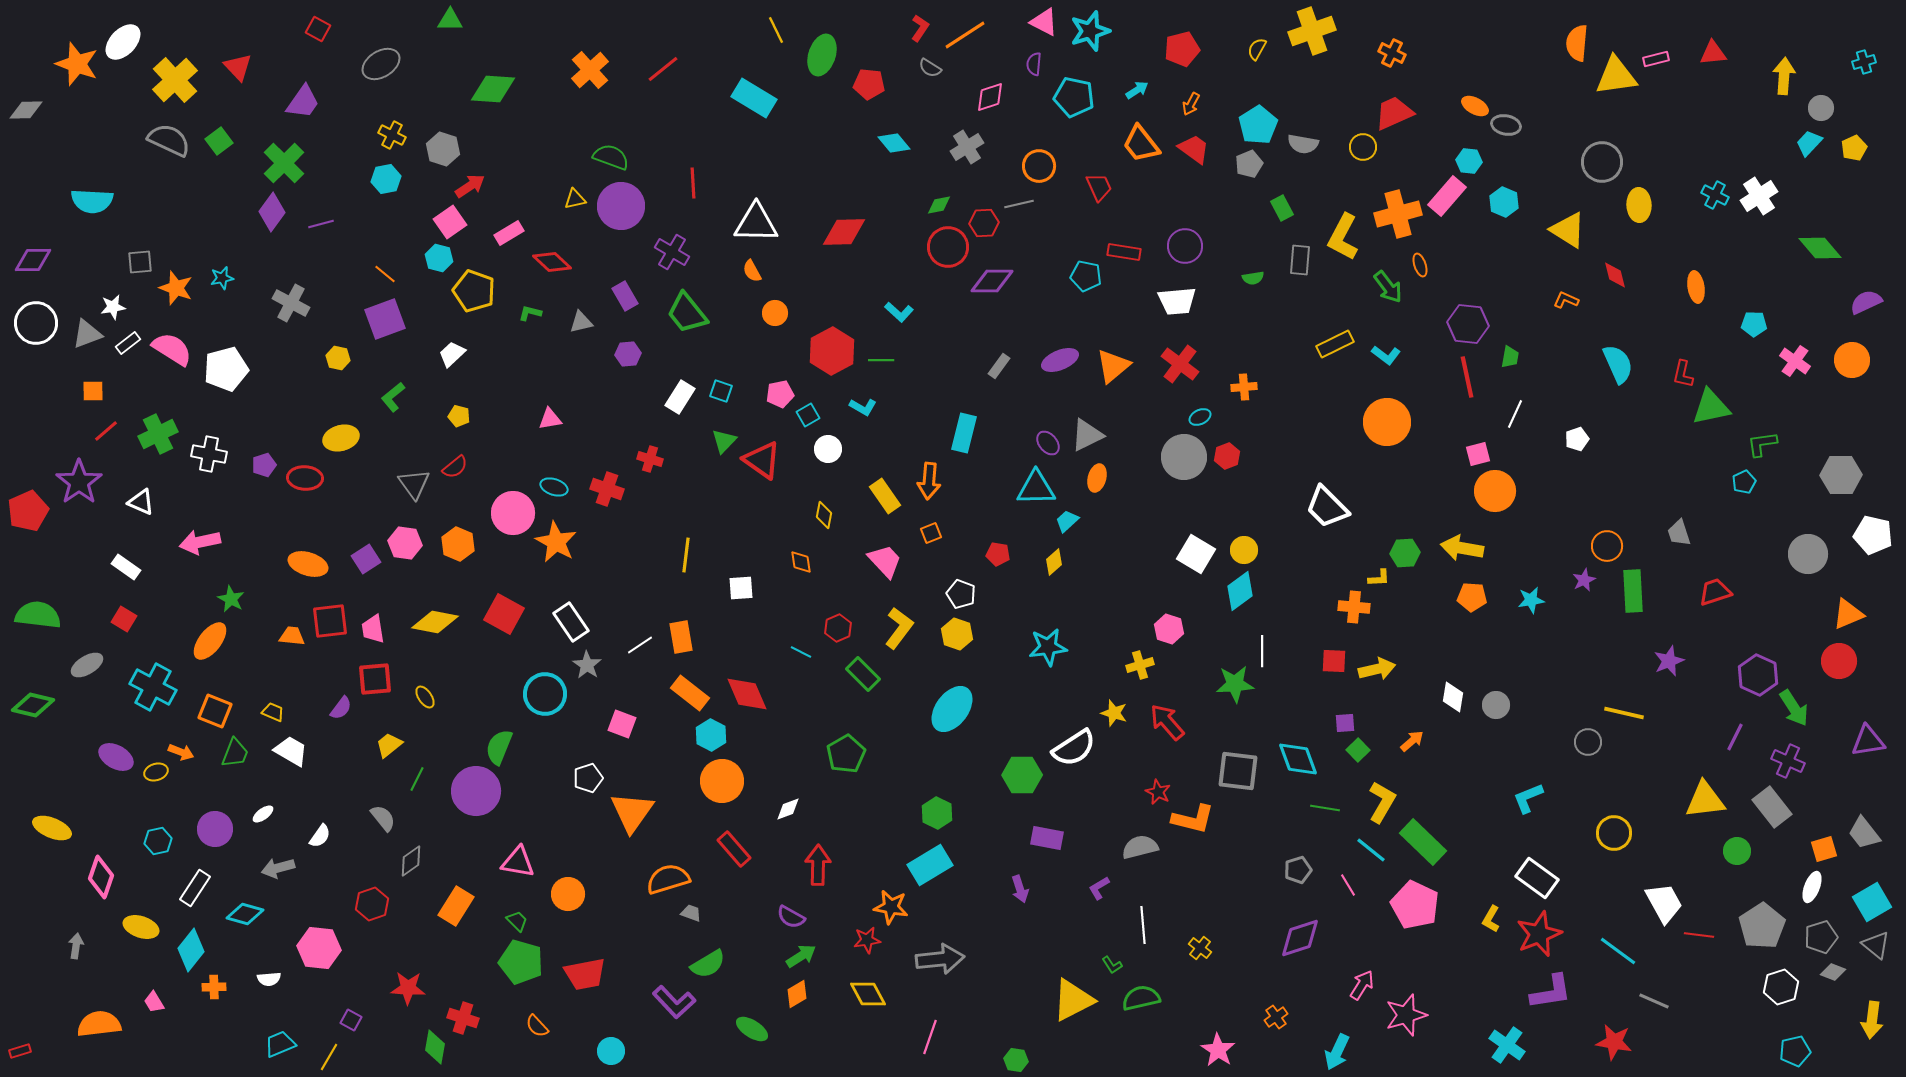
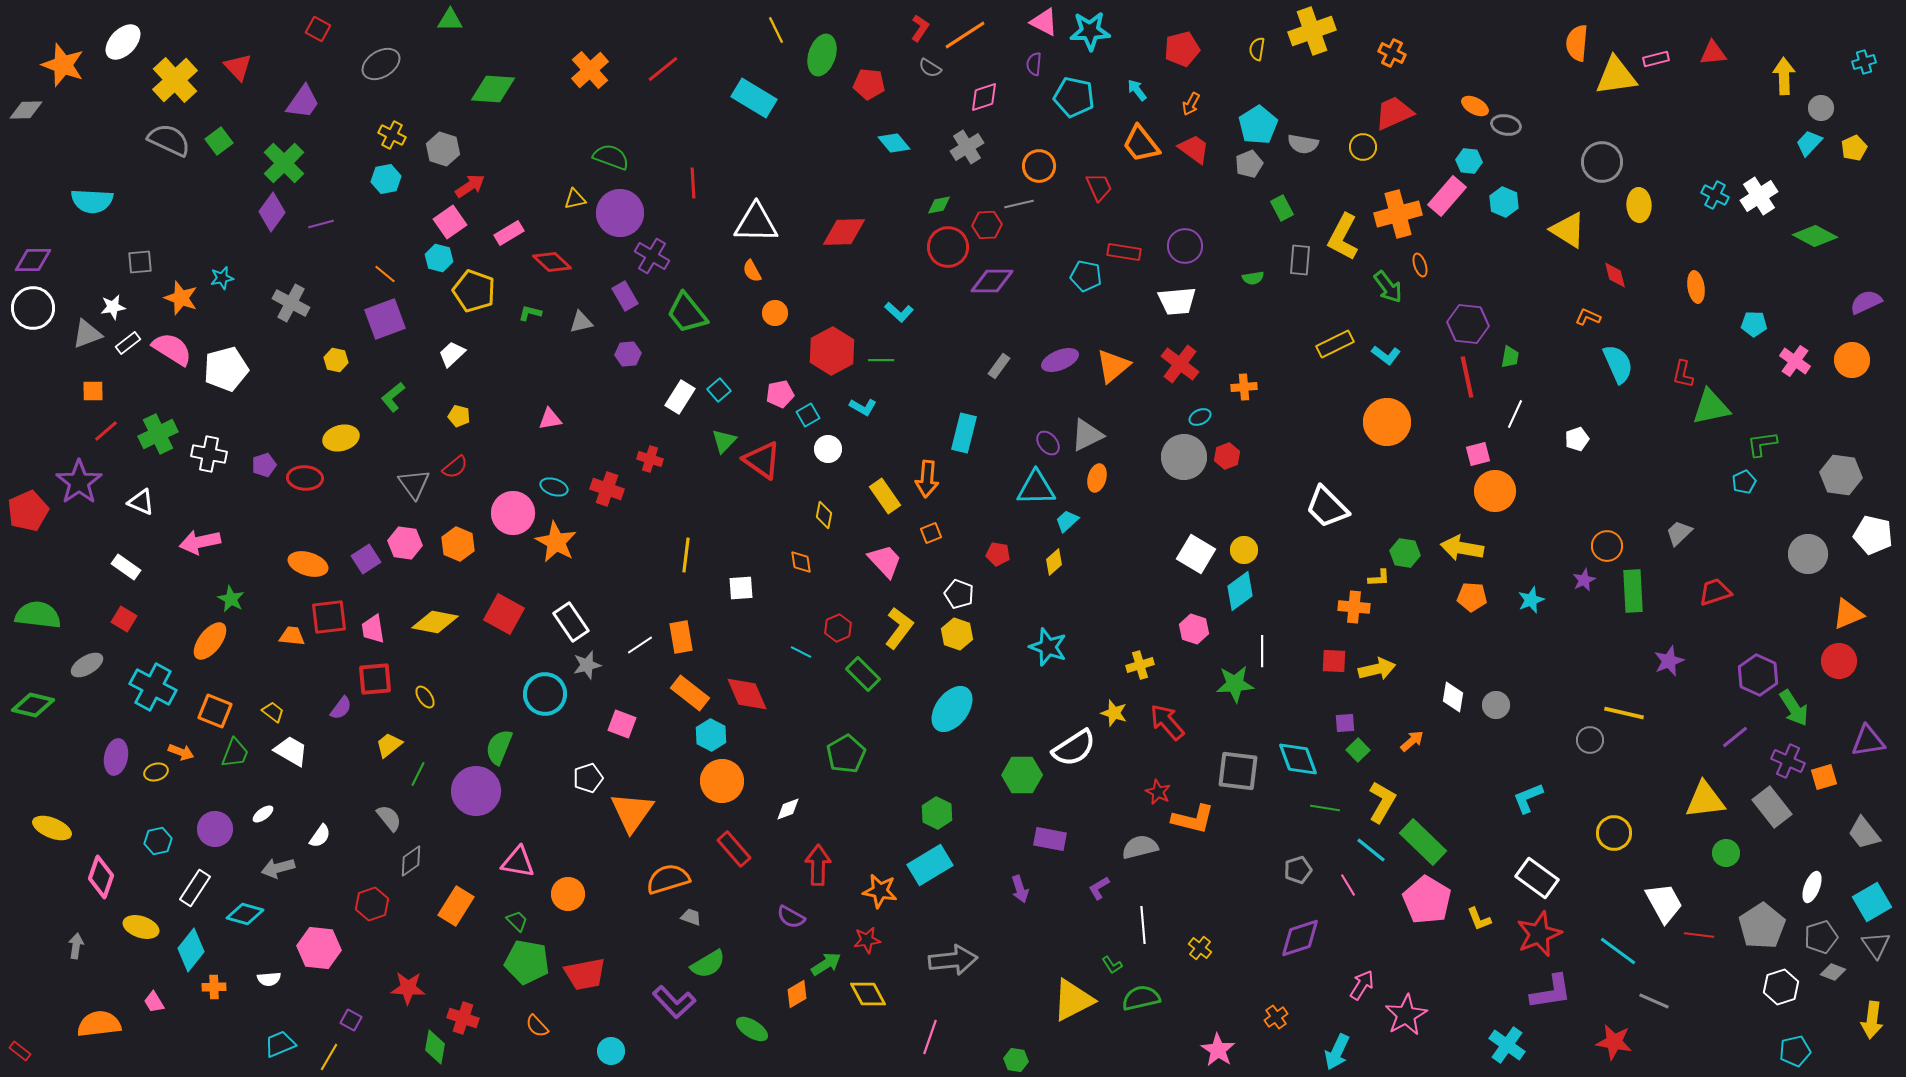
cyan star at (1090, 31): rotated 15 degrees clockwise
yellow semicircle at (1257, 49): rotated 20 degrees counterclockwise
orange star at (77, 64): moved 14 px left, 1 px down
yellow arrow at (1784, 76): rotated 6 degrees counterclockwise
cyan arrow at (1137, 90): rotated 95 degrees counterclockwise
pink diamond at (990, 97): moved 6 px left
purple circle at (621, 206): moved 1 px left, 7 px down
red hexagon at (984, 223): moved 3 px right, 2 px down
green diamond at (1820, 248): moved 5 px left, 12 px up; rotated 21 degrees counterclockwise
purple cross at (672, 252): moved 20 px left, 4 px down
orange star at (176, 288): moved 5 px right, 10 px down
orange L-shape at (1566, 300): moved 22 px right, 17 px down
white circle at (36, 323): moved 3 px left, 15 px up
yellow hexagon at (338, 358): moved 2 px left, 2 px down
cyan square at (721, 391): moved 2 px left, 1 px up; rotated 30 degrees clockwise
gray hexagon at (1841, 475): rotated 9 degrees clockwise
orange arrow at (929, 481): moved 2 px left, 2 px up
gray trapezoid at (1679, 533): rotated 64 degrees clockwise
green hexagon at (1405, 553): rotated 12 degrees clockwise
white pentagon at (961, 594): moved 2 px left
cyan star at (1531, 600): rotated 12 degrees counterclockwise
red square at (330, 621): moved 1 px left, 4 px up
pink hexagon at (1169, 629): moved 25 px right
cyan star at (1048, 647): rotated 27 degrees clockwise
gray star at (587, 665): rotated 24 degrees clockwise
yellow trapezoid at (273, 712): rotated 15 degrees clockwise
purple line at (1735, 737): rotated 24 degrees clockwise
gray circle at (1588, 742): moved 2 px right, 2 px up
purple ellipse at (116, 757): rotated 72 degrees clockwise
green line at (417, 779): moved 1 px right, 5 px up
gray semicircle at (383, 818): moved 6 px right
purple rectangle at (1047, 838): moved 3 px right, 1 px down
orange square at (1824, 849): moved 72 px up
green circle at (1737, 851): moved 11 px left, 2 px down
pink pentagon at (1415, 905): moved 12 px right, 5 px up; rotated 6 degrees clockwise
orange star at (891, 907): moved 11 px left, 16 px up
gray trapezoid at (691, 913): moved 4 px down
yellow L-shape at (1491, 919): moved 12 px left; rotated 52 degrees counterclockwise
gray triangle at (1876, 945): rotated 16 degrees clockwise
green arrow at (801, 956): moved 25 px right, 8 px down
gray arrow at (940, 959): moved 13 px right, 1 px down
green pentagon at (521, 962): moved 6 px right; rotated 6 degrees counterclockwise
pink star at (1406, 1015): rotated 12 degrees counterclockwise
red rectangle at (20, 1051): rotated 55 degrees clockwise
